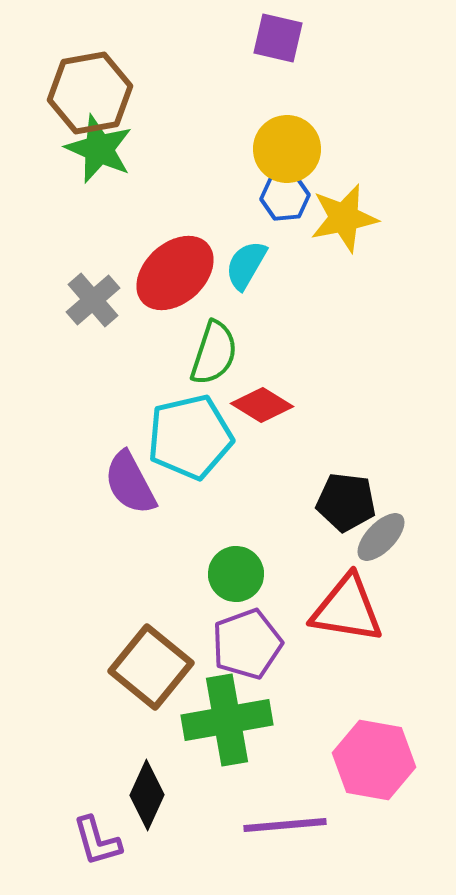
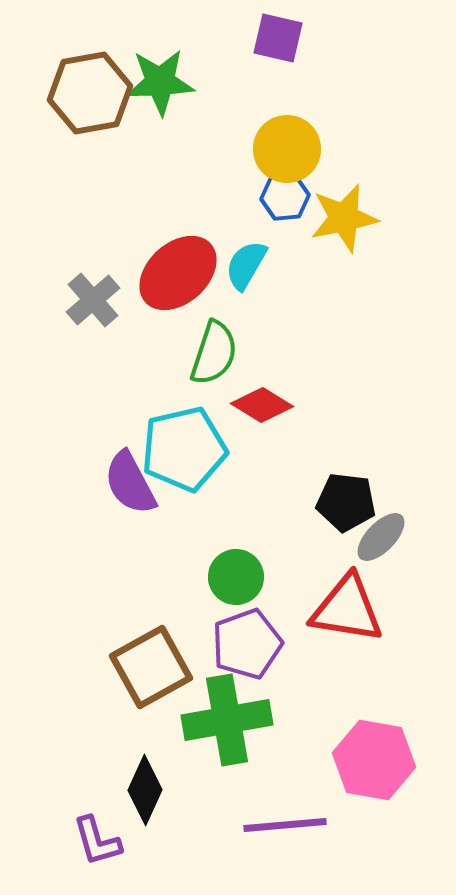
green star: moved 61 px right, 67 px up; rotated 26 degrees counterclockwise
red ellipse: moved 3 px right
cyan pentagon: moved 6 px left, 12 px down
green circle: moved 3 px down
brown square: rotated 22 degrees clockwise
black diamond: moved 2 px left, 5 px up
